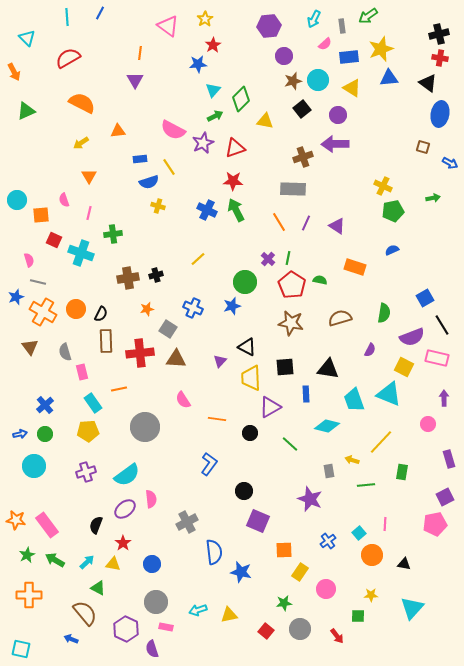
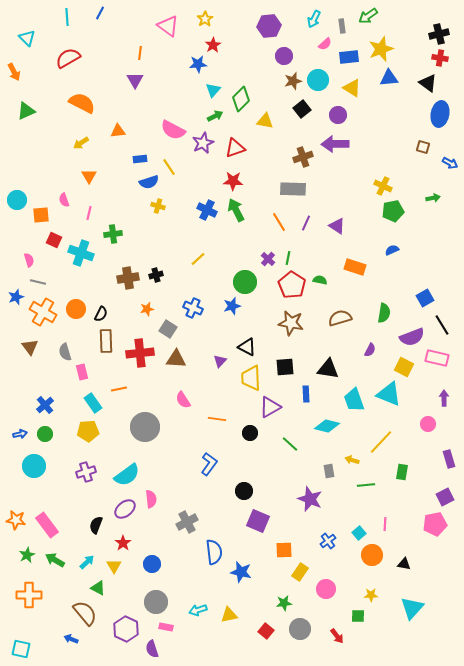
yellow triangle at (113, 564): moved 1 px right, 2 px down; rotated 49 degrees clockwise
